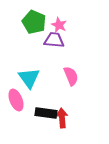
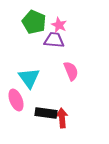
pink semicircle: moved 5 px up
